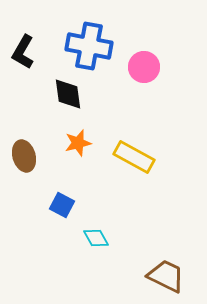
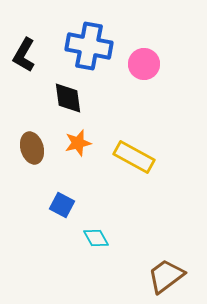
black L-shape: moved 1 px right, 3 px down
pink circle: moved 3 px up
black diamond: moved 4 px down
brown ellipse: moved 8 px right, 8 px up
brown trapezoid: rotated 63 degrees counterclockwise
